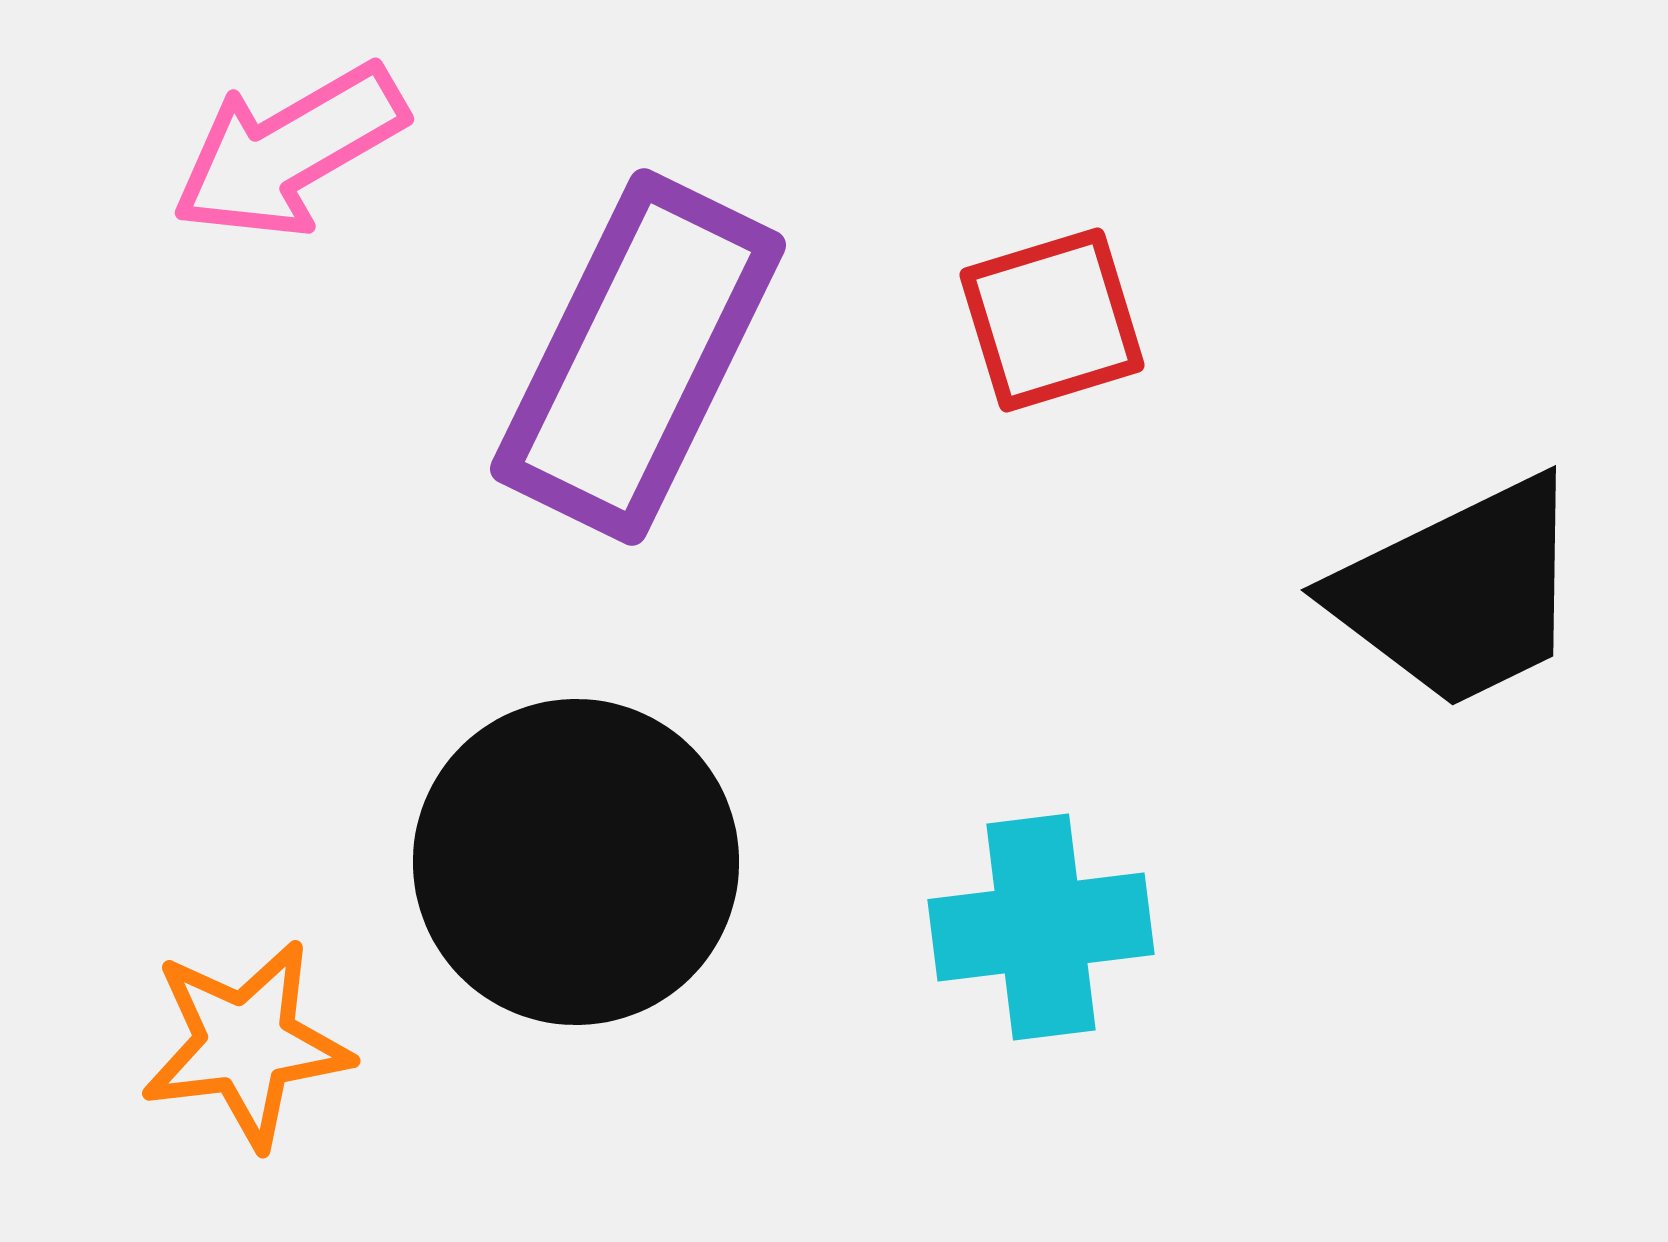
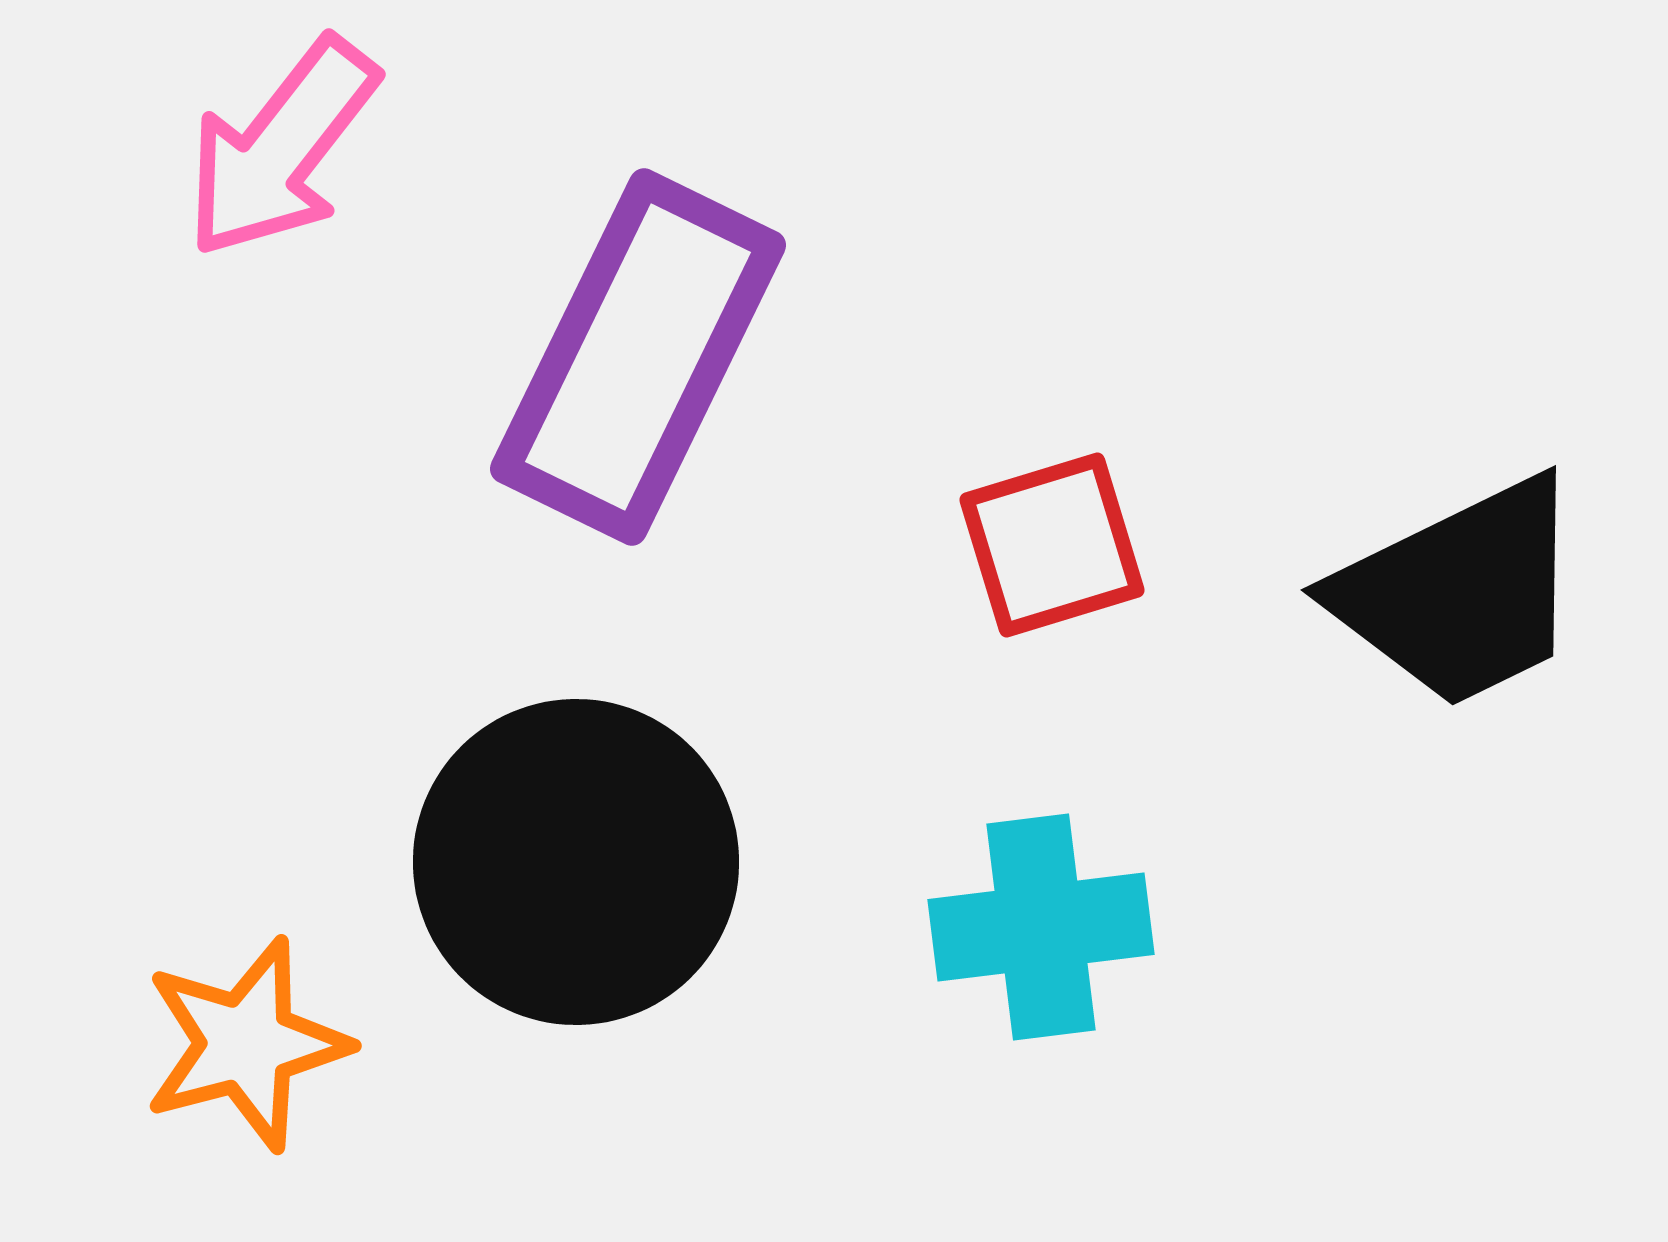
pink arrow: moved 8 px left, 3 px up; rotated 22 degrees counterclockwise
red square: moved 225 px down
orange star: rotated 8 degrees counterclockwise
